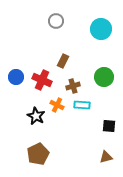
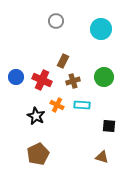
brown cross: moved 5 px up
brown triangle: moved 4 px left; rotated 32 degrees clockwise
